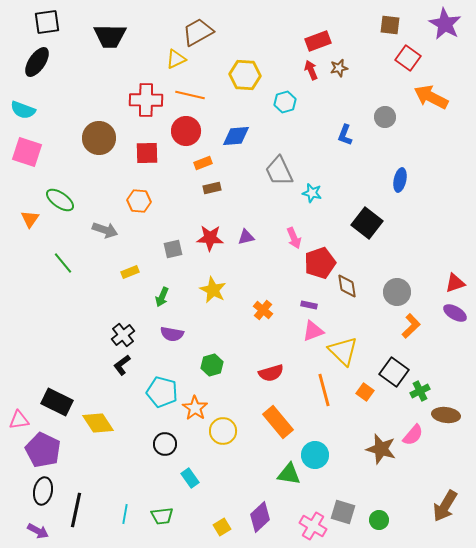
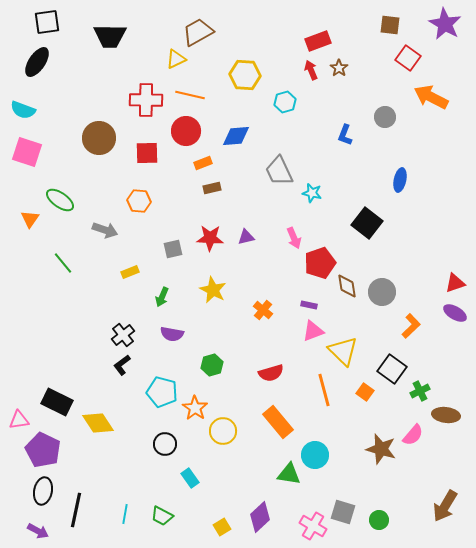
brown star at (339, 68): rotated 24 degrees counterclockwise
gray circle at (397, 292): moved 15 px left
black square at (394, 372): moved 2 px left, 3 px up
green trapezoid at (162, 516): rotated 35 degrees clockwise
